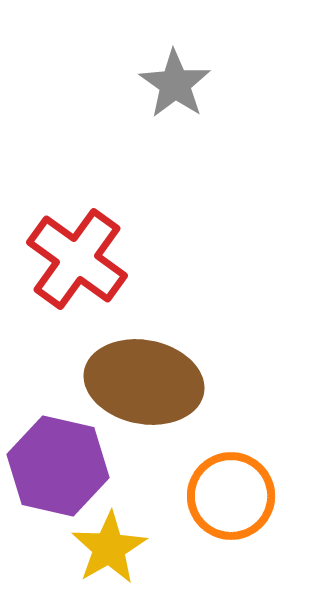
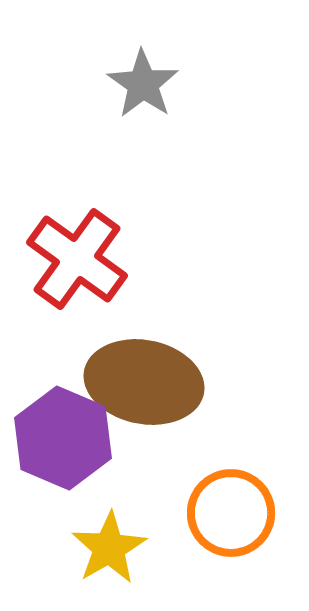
gray star: moved 32 px left
purple hexagon: moved 5 px right, 28 px up; rotated 10 degrees clockwise
orange circle: moved 17 px down
